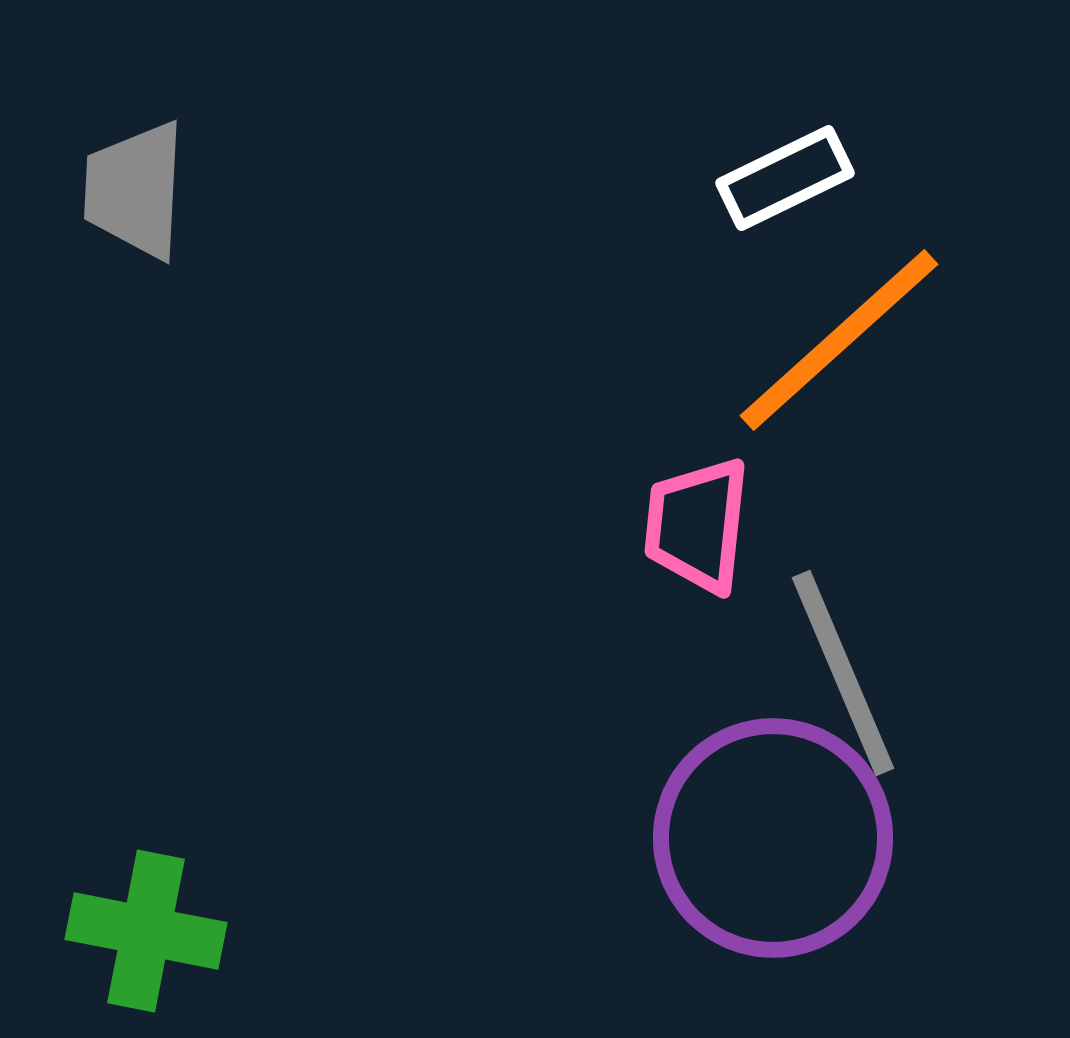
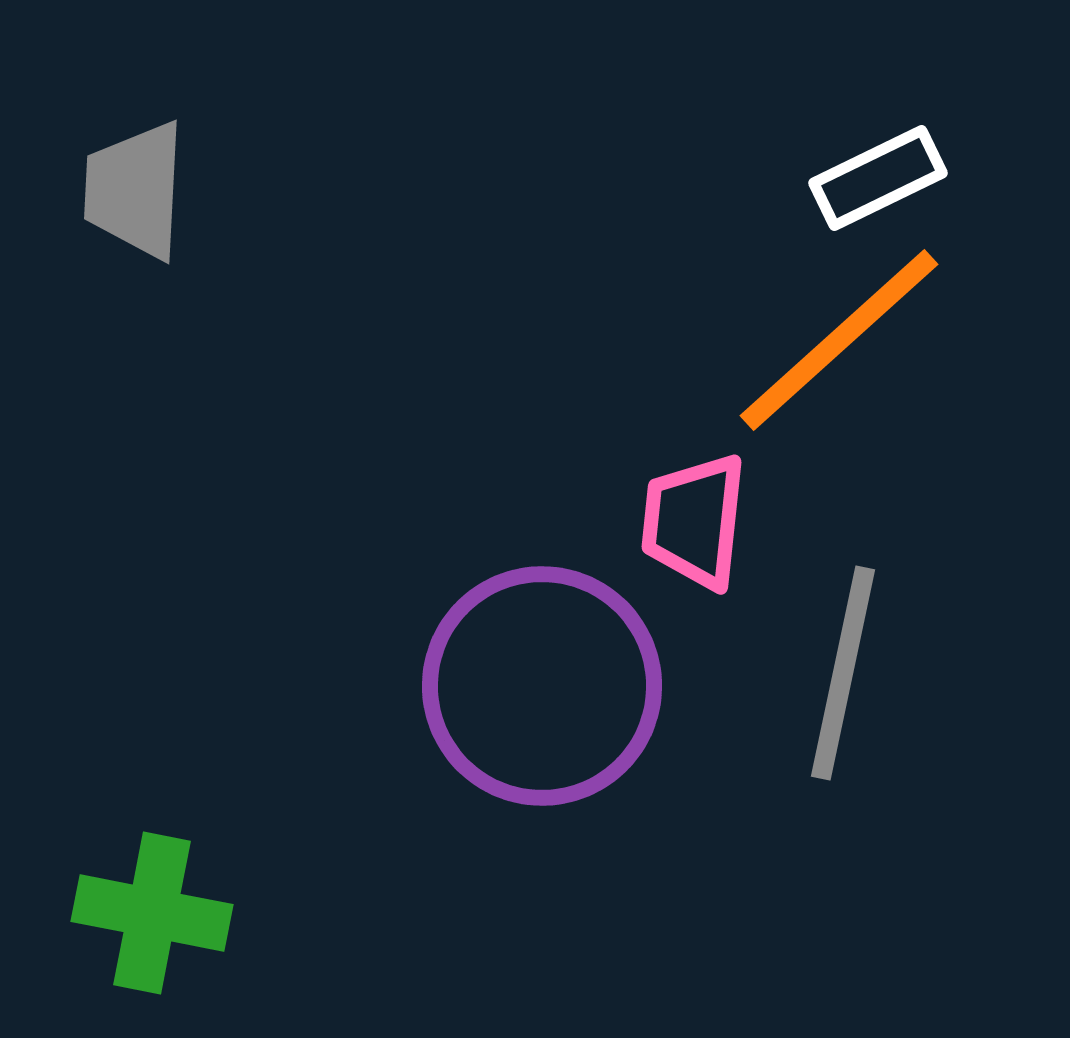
white rectangle: moved 93 px right
pink trapezoid: moved 3 px left, 4 px up
gray line: rotated 35 degrees clockwise
purple circle: moved 231 px left, 152 px up
green cross: moved 6 px right, 18 px up
